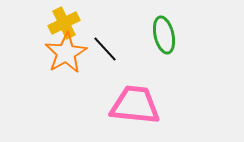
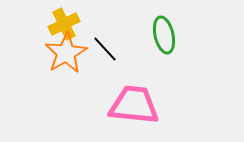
yellow cross: moved 1 px down
pink trapezoid: moved 1 px left
